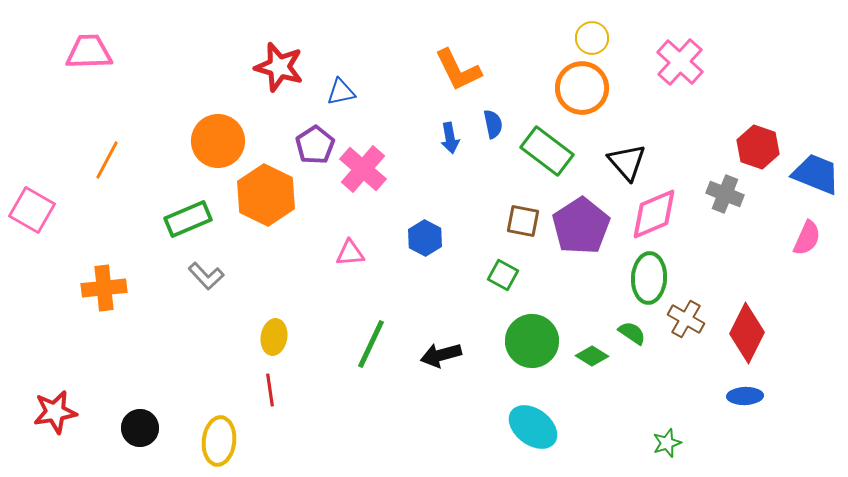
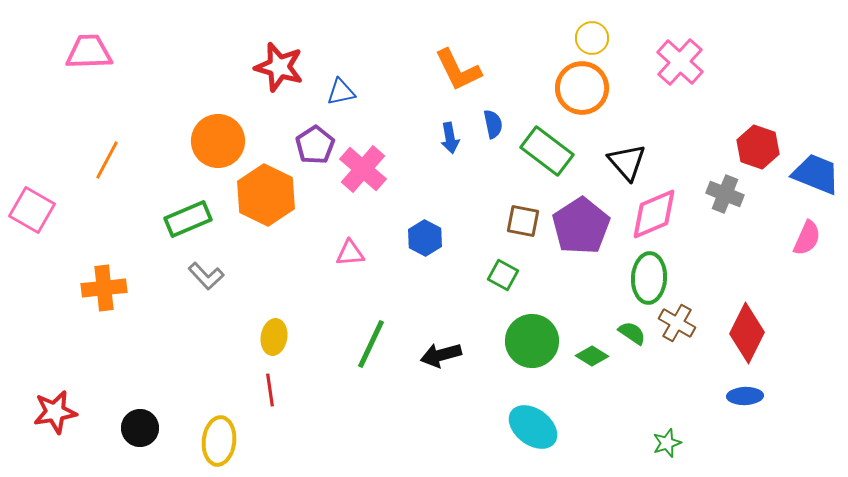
brown cross at (686, 319): moved 9 px left, 4 px down
